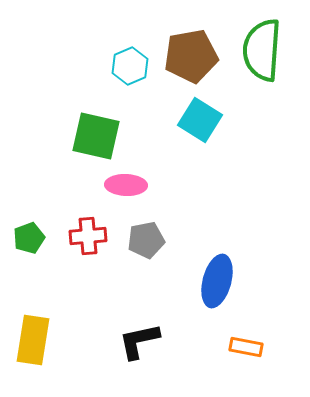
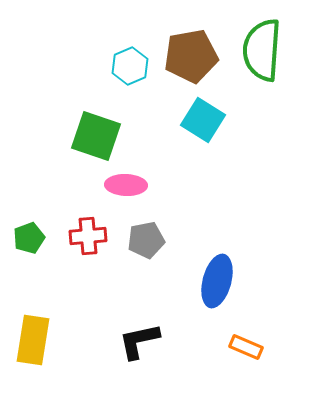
cyan square: moved 3 px right
green square: rotated 6 degrees clockwise
orange rectangle: rotated 12 degrees clockwise
